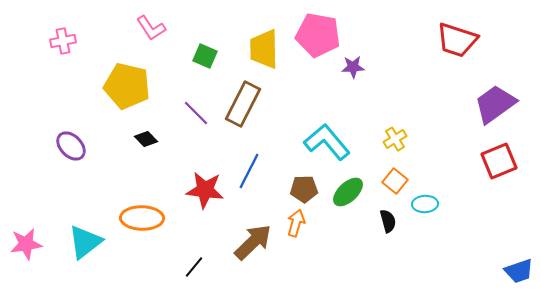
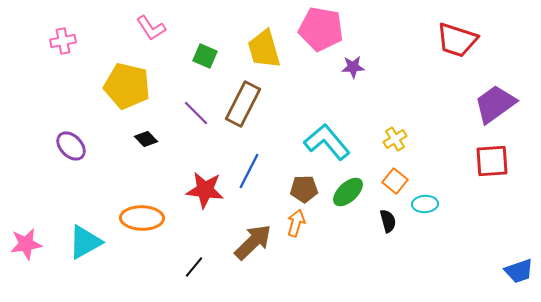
pink pentagon: moved 3 px right, 6 px up
yellow trapezoid: rotated 15 degrees counterclockwise
red square: moved 7 px left; rotated 18 degrees clockwise
cyan triangle: rotated 9 degrees clockwise
